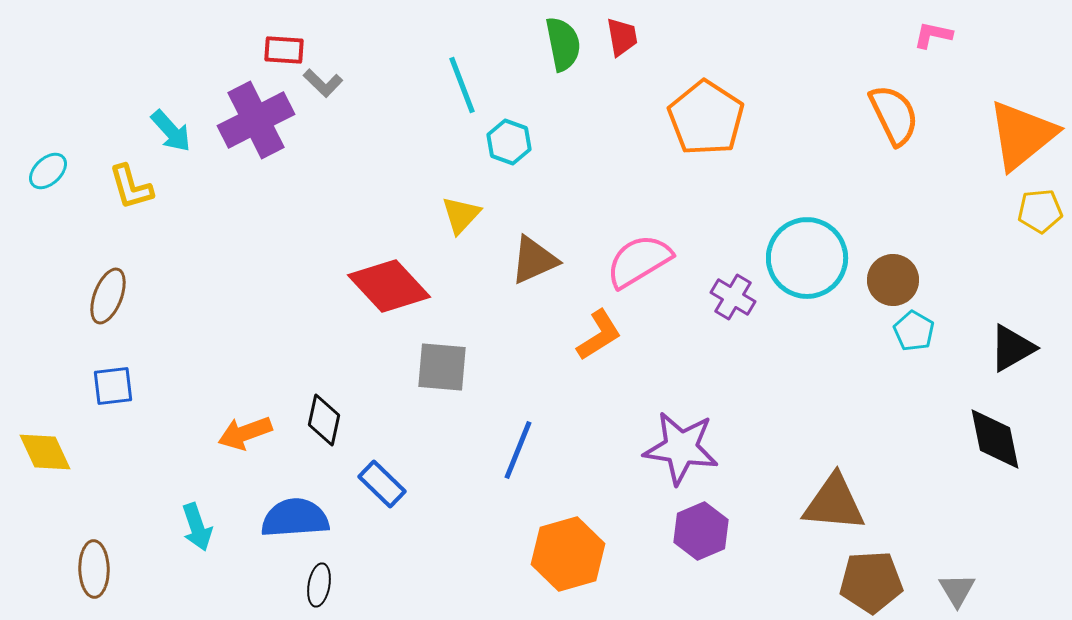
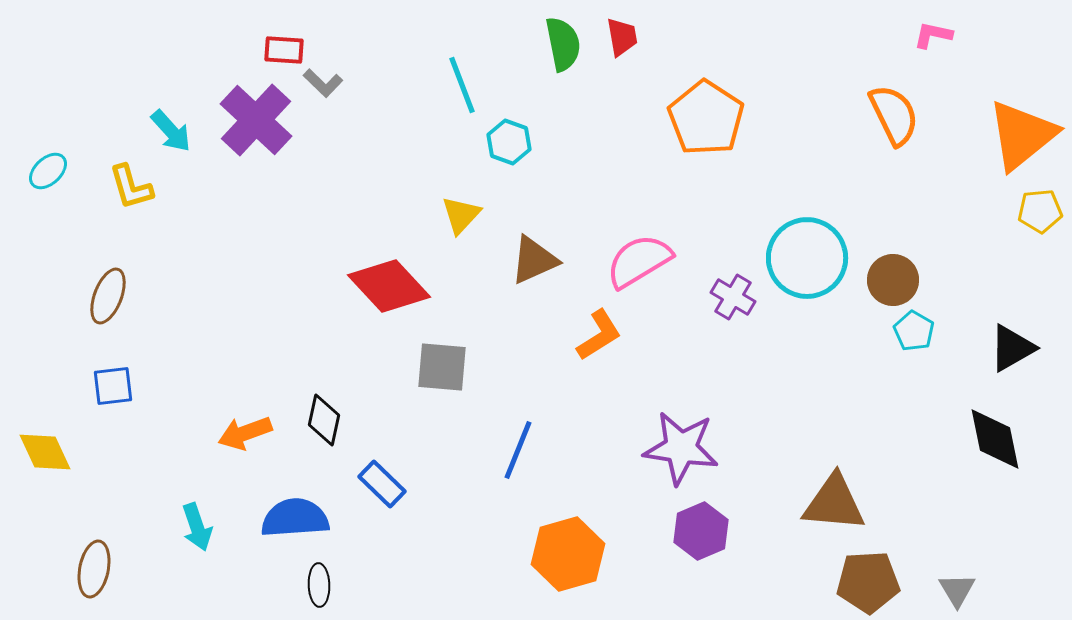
purple cross at (256, 120): rotated 20 degrees counterclockwise
brown ellipse at (94, 569): rotated 12 degrees clockwise
brown pentagon at (871, 582): moved 3 px left
black ellipse at (319, 585): rotated 12 degrees counterclockwise
